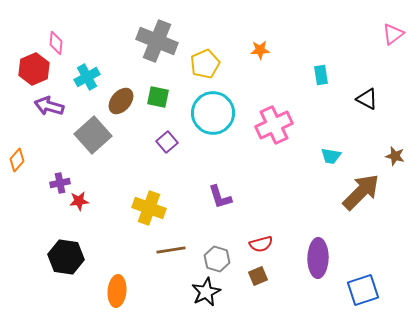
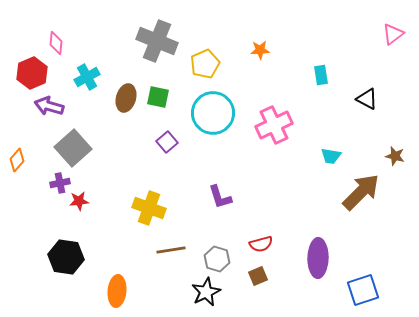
red hexagon: moved 2 px left, 4 px down
brown ellipse: moved 5 px right, 3 px up; rotated 24 degrees counterclockwise
gray square: moved 20 px left, 13 px down
